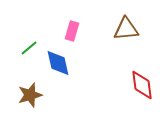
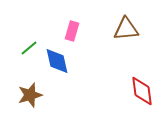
blue diamond: moved 1 px left, 2 px up
red diamond: moved 6 px down
